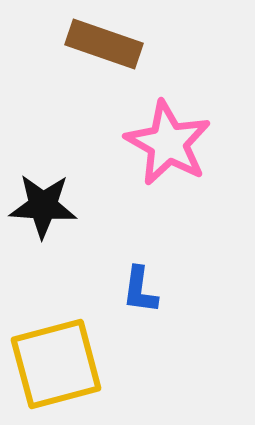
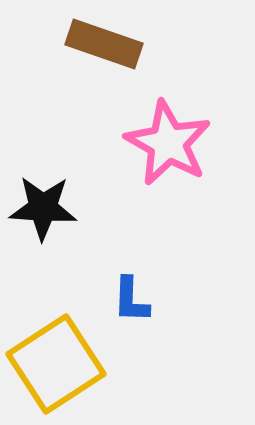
black star: moved 2 px down
blue L-shape: moved 9 px left, 10 px down; rotated 6 degrees counterclockwise
yellow square: rotated 18 degrees counterclockwise
